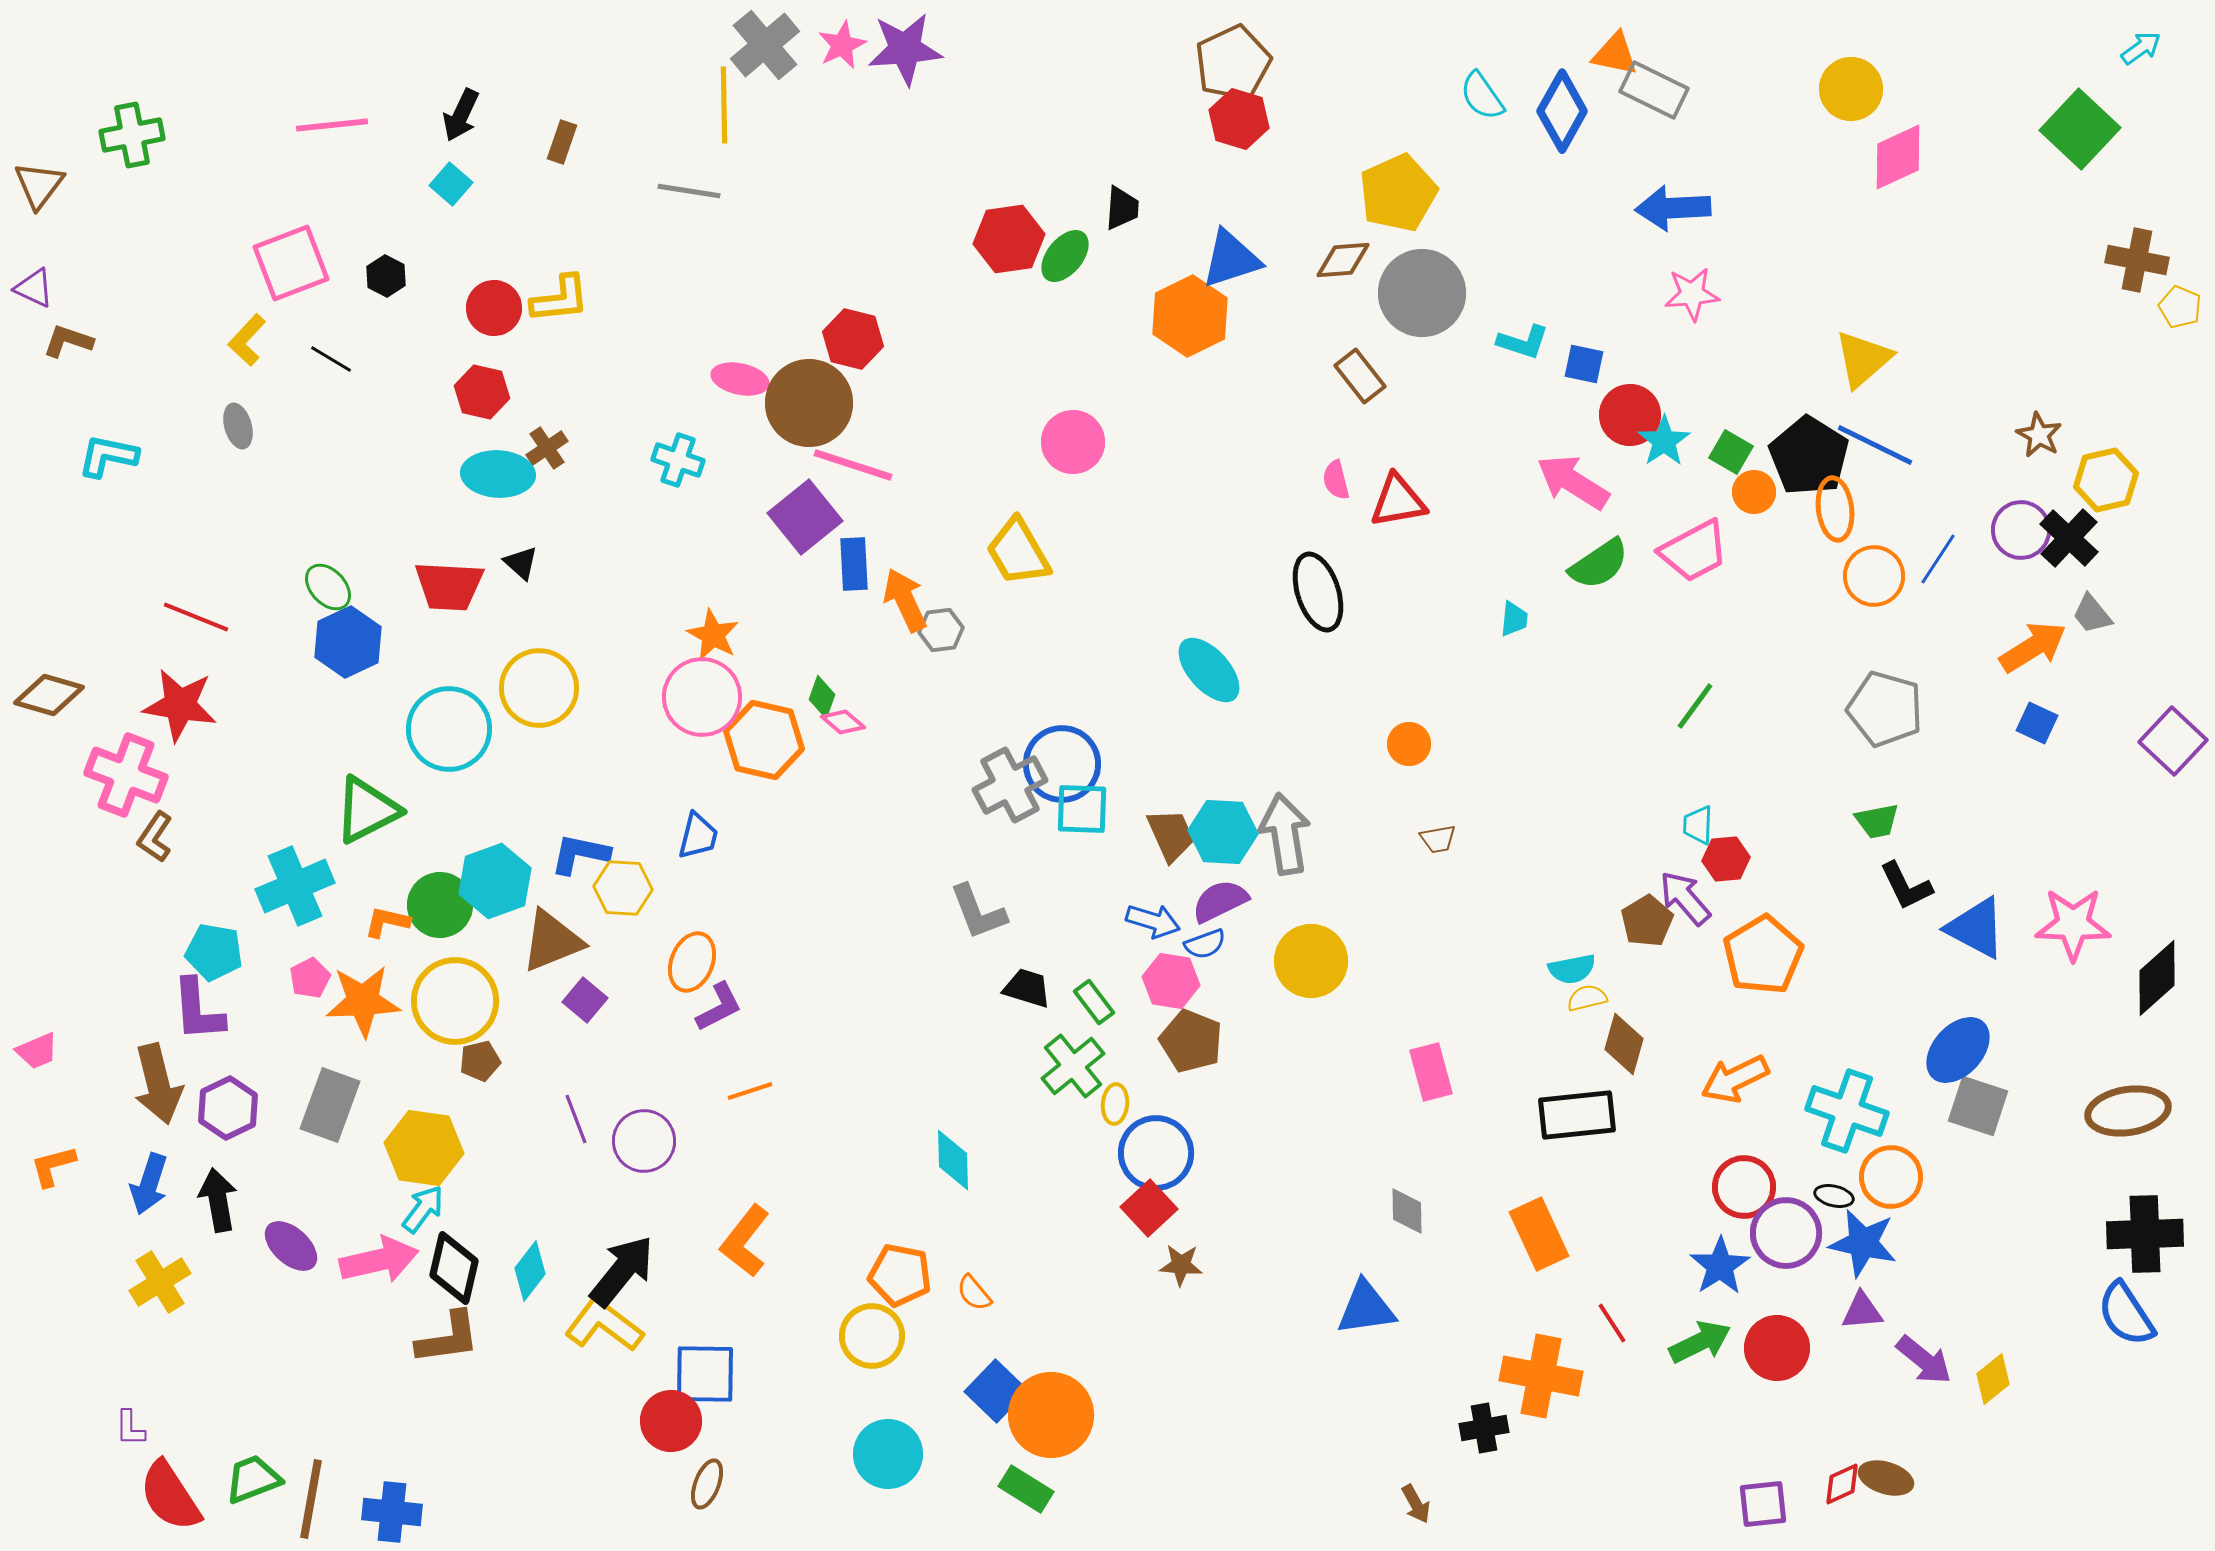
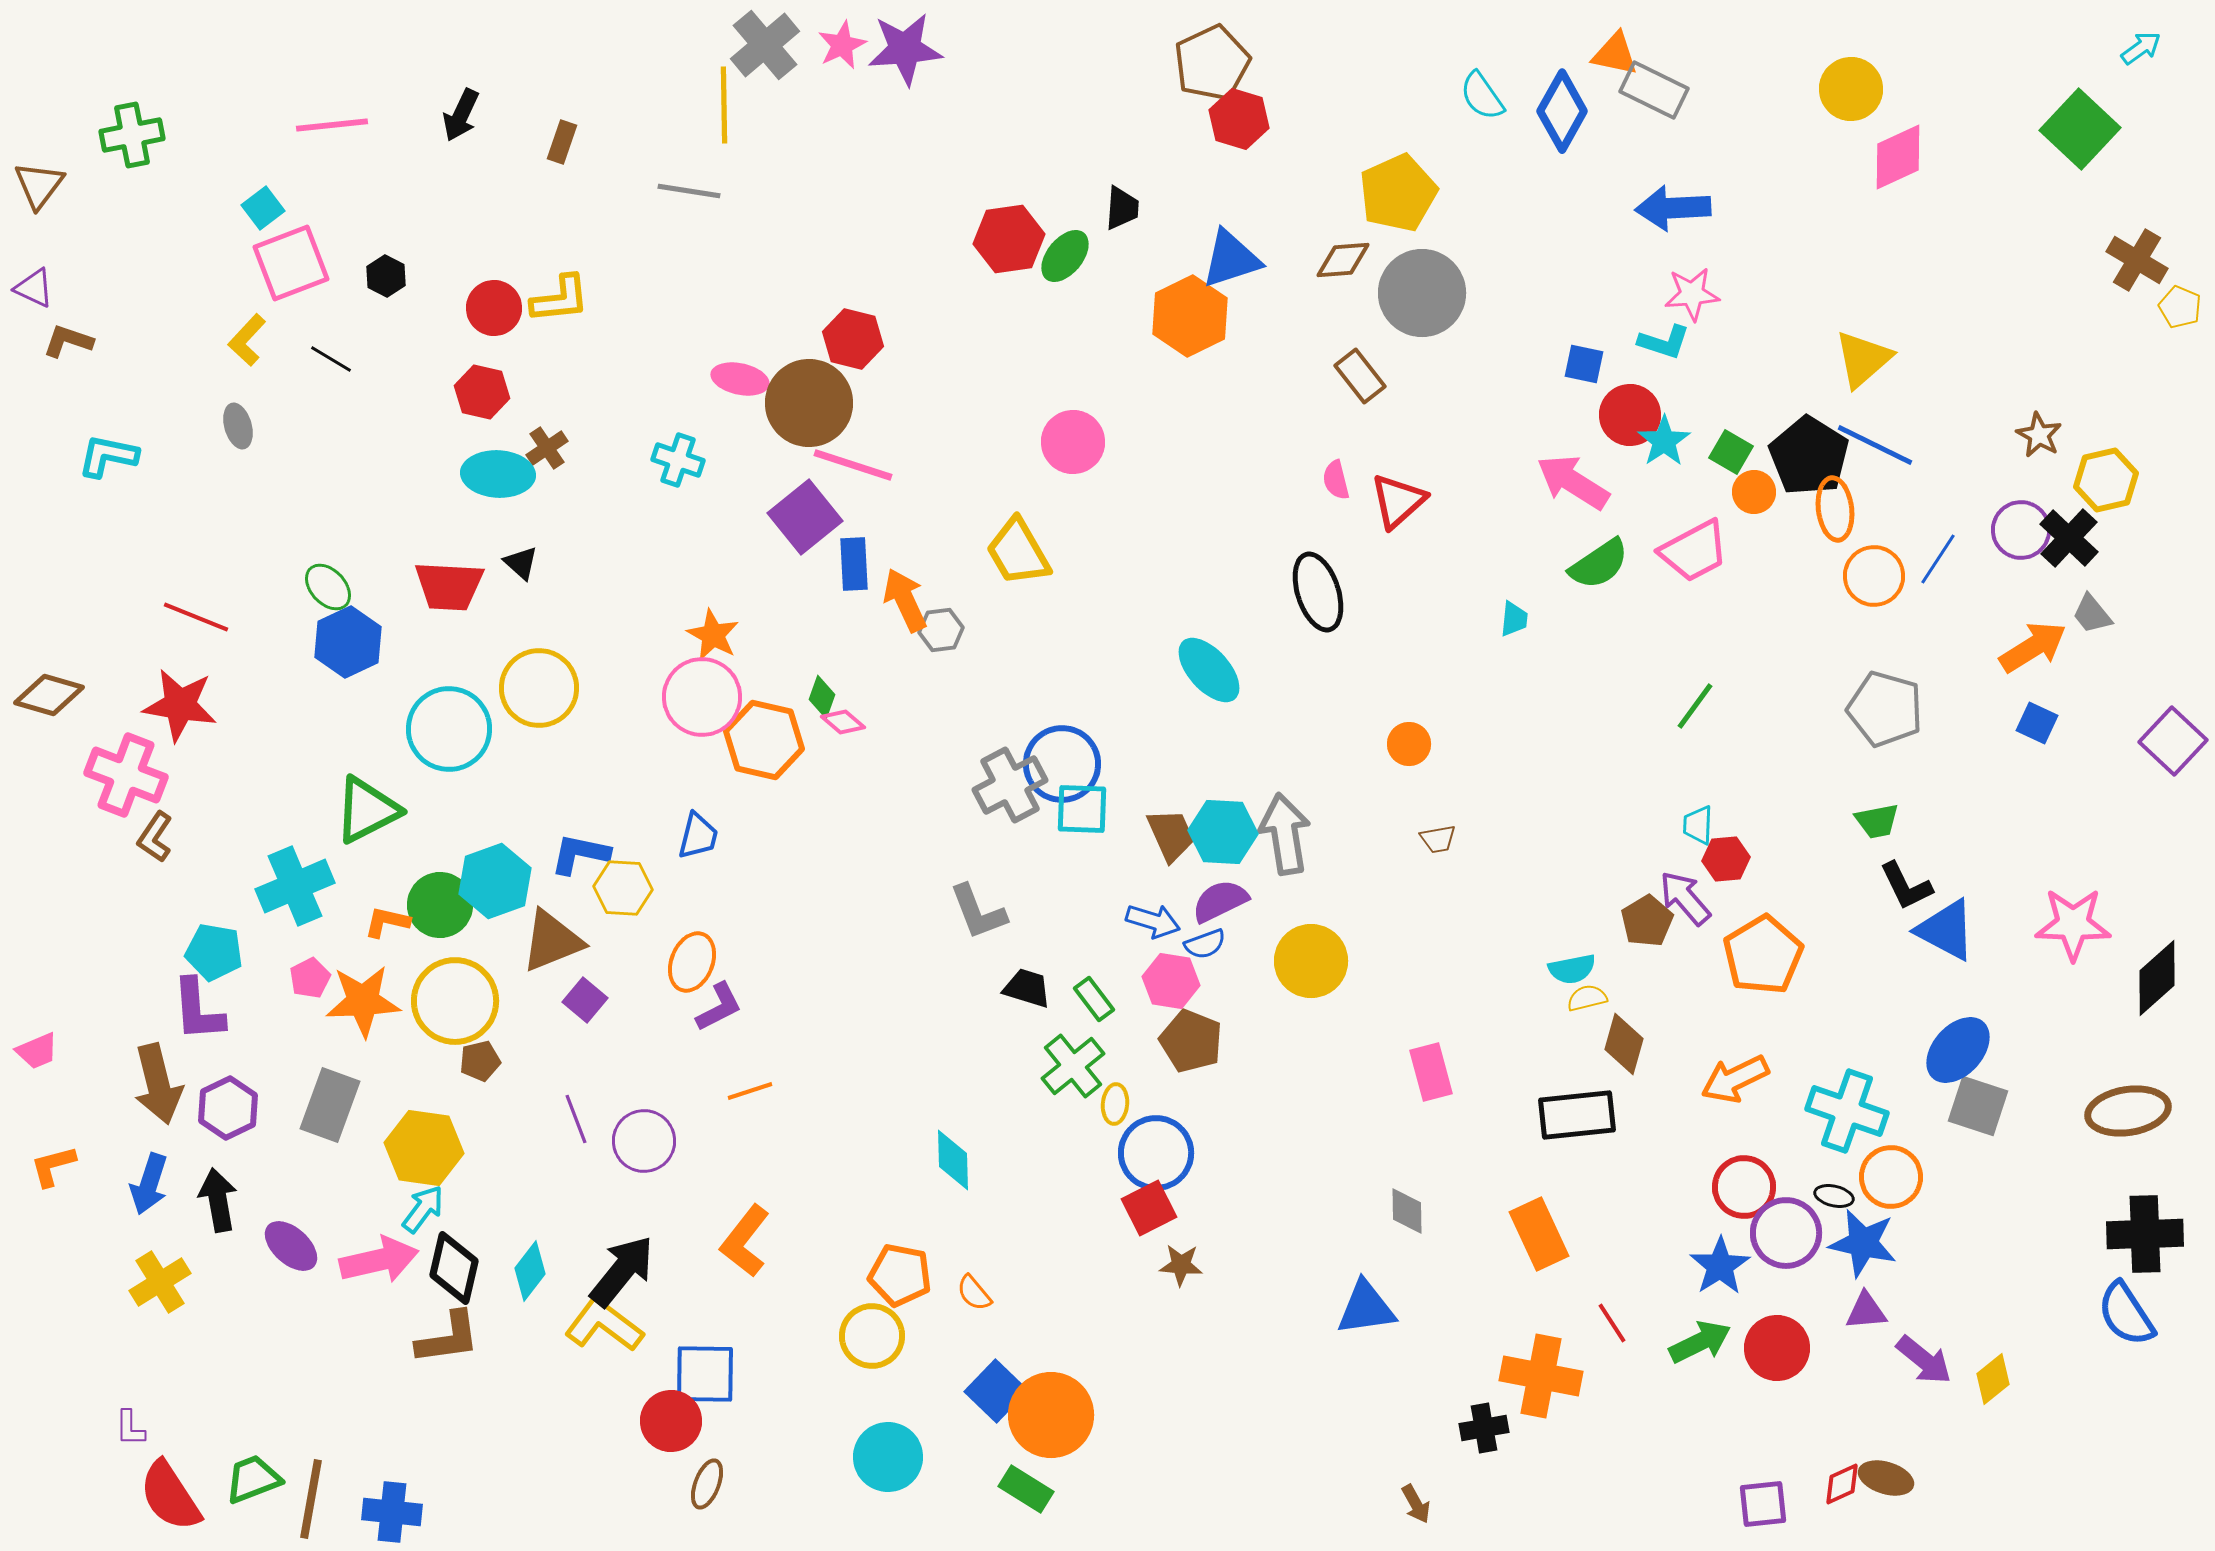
brown pentagon at (1233, 63): moved 21 px left
cyan square at (451, 184): moved 188 px left, 24 px down; rotated 12 degrees clockwise
brown cross at (2137, 260): rotated 20 degrees clockwise
cyan L-shape at (1523, 342): moved 141 px right
red triangle at (1398, 501): rotated 32 degrees counterclockwise
blue triangle at (1976, 928): moved 30 px left, 2 px down
green rectangle at (1094, 1002): moved 3 px up
red square at (1149, 1208): rotated 16 degrees clockwise
purple triangle at (1862, 1311): moved 4 px right
cyan circle at (888, 1454): moved 3 px down
